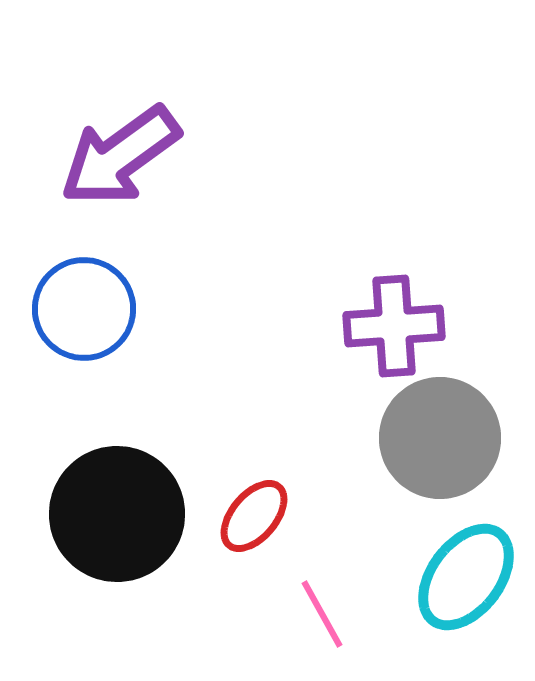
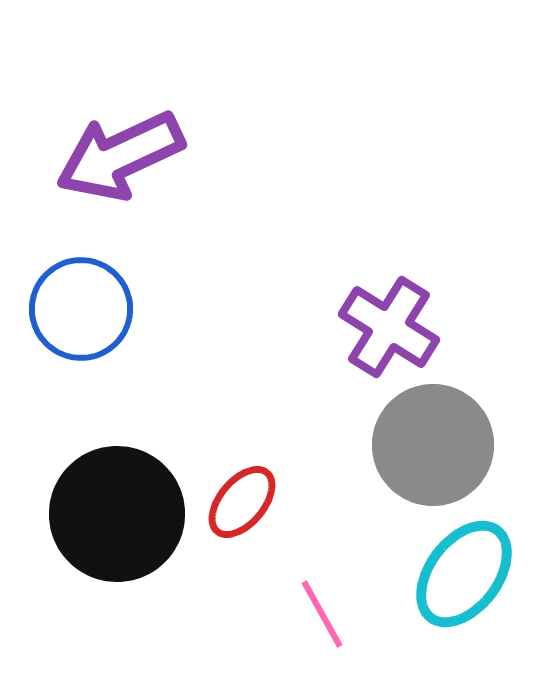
purple arrow: rotated 11 degrees clockwise
blue circle: moved 3 px left
purple cross: moved 5 px left, 1 px down; rotated 36 degrees clockwise
gray circle: moved 7 px left, 7 px down
red ellipse: moved 12 px left, 14 px up
cyan ellipse: moved 2 px left, 3 px up
